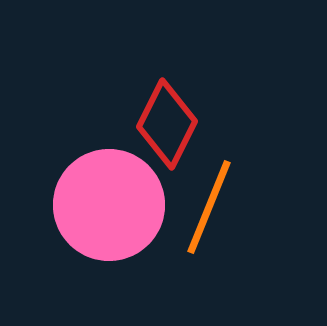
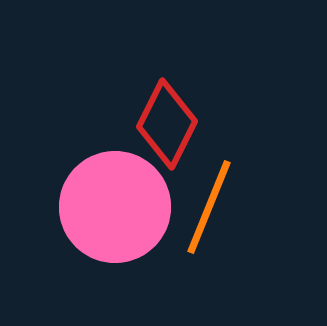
pink circle: moved 6 px right, 2 px down
